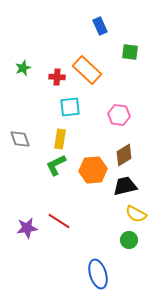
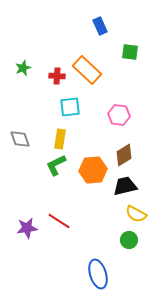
red cross: moved 1 px up
